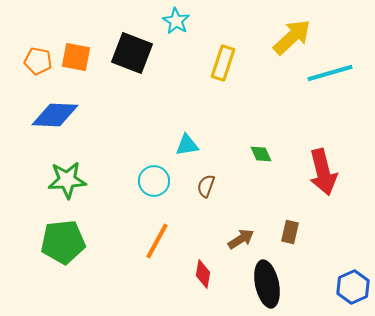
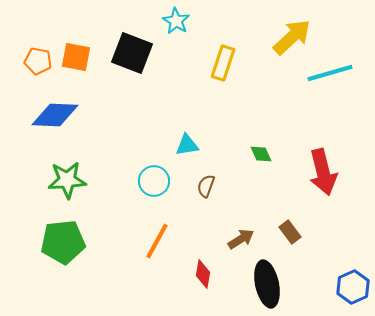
brown rectangle: rotated 50 degrees counterclockwise
